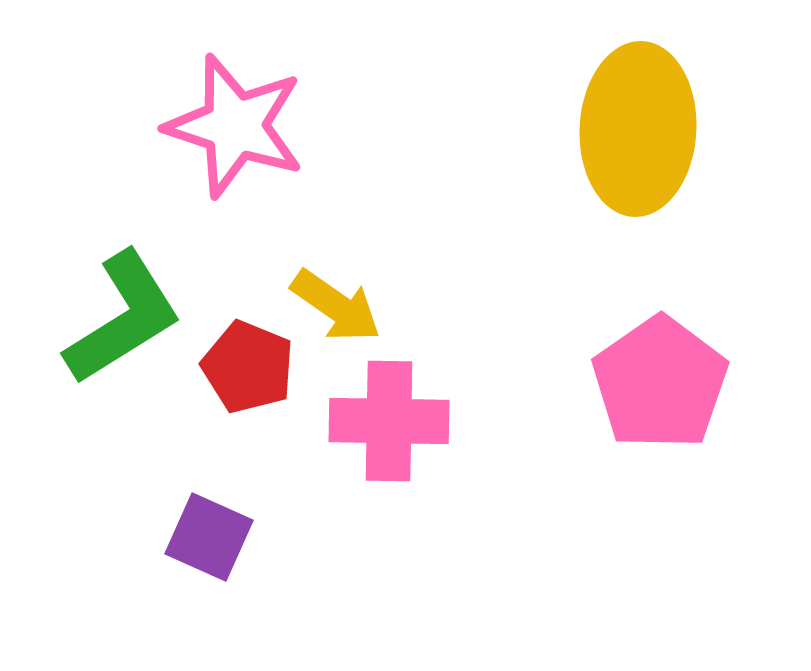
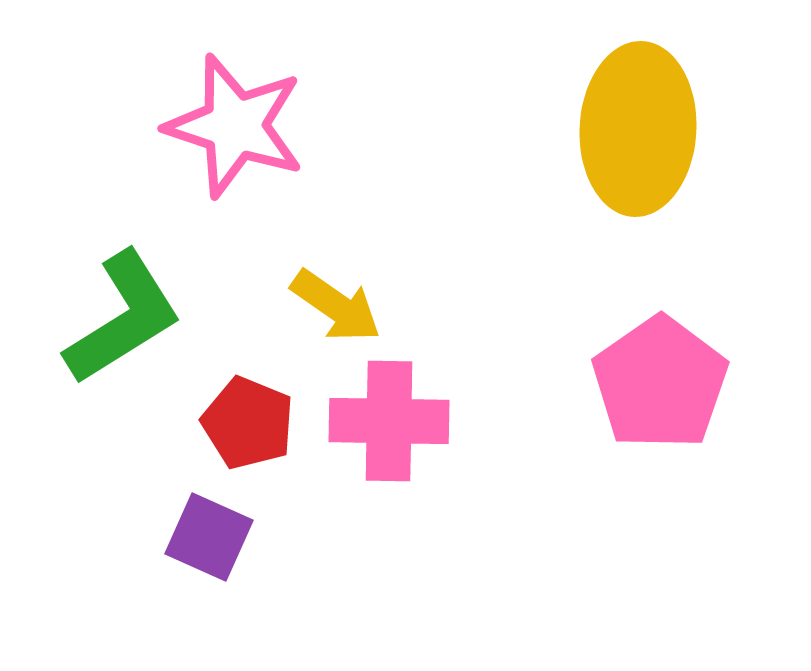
red pentagon: moved 56 px down
